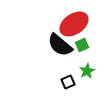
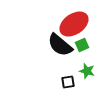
green star: rotated 28 degrees counterclockwise
black square: rotated 16 degrees clockwise
